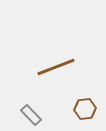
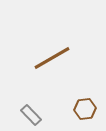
brown line: moved 4 px left, 9 px up; rotated 9 degrees counterclockwise
